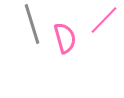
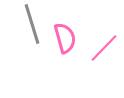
pink line: moved 28 px down
